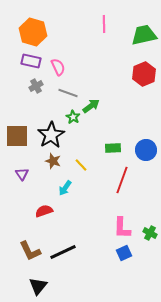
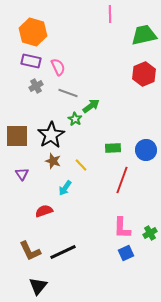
pink line: moved 6 px right, 10 px up
green star: moved 2 px right, 2 px down
green cross: rotated 32 degrees clockwise
blue square: moved 2 px right
